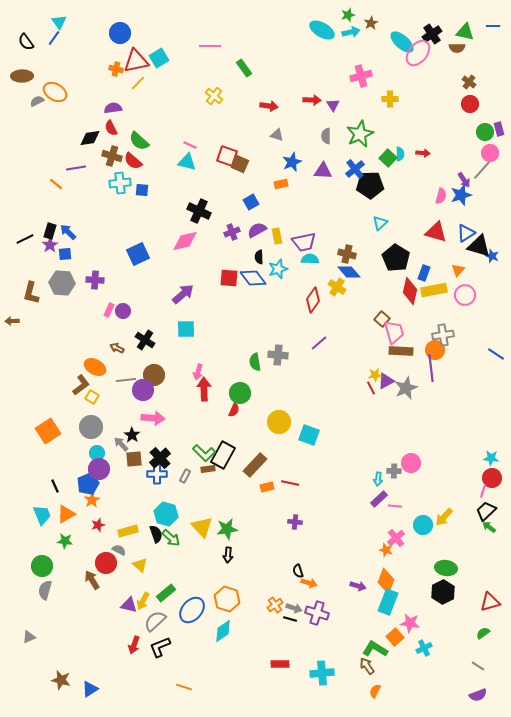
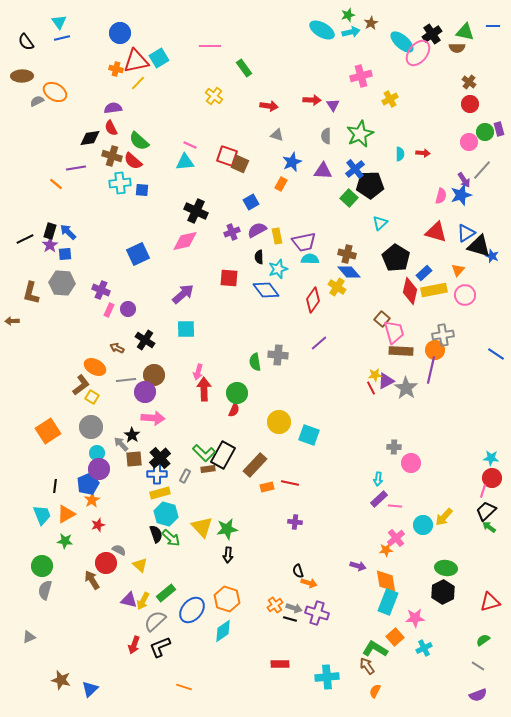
blue line at (54, 38): moved 8 px right; rotated 42 degrees clockwise
yellow cross at (390, 99): rotated 28 degrees counterclockwise
pink circle at (490, 153): moved 21 px left, 11 px up
green square at (388, 158): moved 39 px left, 40 px down
cyan triangle at (187, 162): moved 2 px left; rotated 18 degrees counterclockwise
orange rectangle at (281, 184): rotated 48 degrees counterclockwise
black cross at (199, 211): moved 3 px left
blue rectangle at (424, 273): rotated 28 degrees clockwise
blue diamond at (253, 278): moved 13 px right, 12 px down
purple cross at (95, 280): moved 6 px right, 10 px down; rotated 18 degrees clockwise
purple circle at (123, 311): moved 5 px right, 2 px up
purple line at (431, 368): moved 2 px down; rotated 20 degrees clockwise
gray star at (406, 388): rotated 15 degrees counterclockwise
purple circle at (143, 390): moved 2 px right, 2 px down
green circle at (240, 393): moved 3 px left
gray cross at (394, 471): moved 24 px up
black line at (55, 486): rotated 32 degrees clockwise
yellow rectangle at (128, 531): moved 32 px right, 38 px up
orange star at (386, 550): rotated 24 degrees counterclockwise
orange diamond at (386, 581): rotated 30 degrees counterclockwise
purple arrow at (358, 586): moved 20 px up
purple triangle at (129, 605): moved 5 px up
pink star at (410, 623): moved 5 px right, 5 px up; rotated 12 degrees counterclockwise
green semicircle at (483, 633): moved 7 px down
cyan cross at (322, 673): moved 5 px right, 4 px down
blue triangle at (90, 689): rotated 12 degrees counterclockwise
